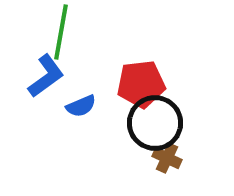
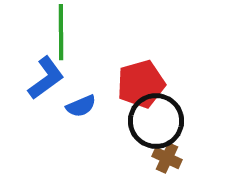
green line: rotated 10 degrees counterclockwise
blue L-shape: moved 2 px down
red pentagon: rotated 9 degrees counterclockwise
black circle: moved 1 px right, 2 px up
